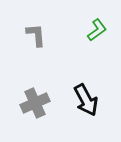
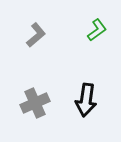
gray L-shape: rotated 55 degrees clockwise
black arrow: rotated 36 degrees clockwise
